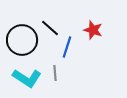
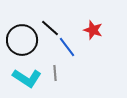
blue line: rotated 55 degrees counterclockwise
